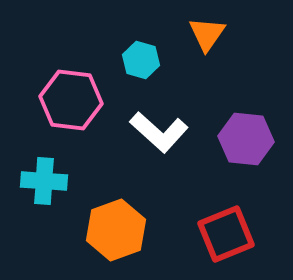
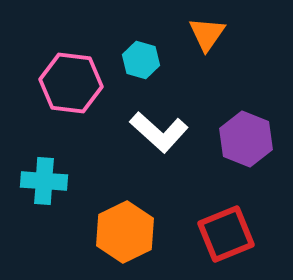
pink hexagon: moved 17 px up
purple hexagon: rotated 16 degrees clockwise
orange hexagon: moved 9 px right, 2 px down; rotated 6 degrees counterclockwise
